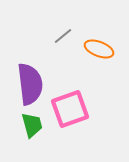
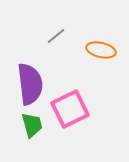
gray line: moved 7 px left
orange ellipse: moved 2 px right, 1 px down; rotated 8 degrees counterclockwise
pink square: rotated 6 degrees counterclockwise
